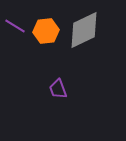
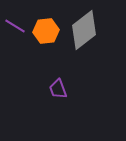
gray diamond: rotated 12 degrees counterclockwise
